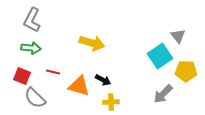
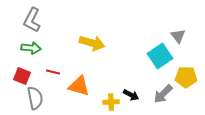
yellow pentagon: moved 6 px down
black arrow: moved 28 px right, 15 px down
gray semicircle: rotated 145 degrees counterclockwise
